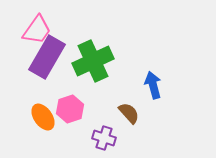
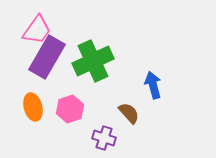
orange ellipse: moved 10 px left, 10 px up; rotated 20 degrees clockwise
